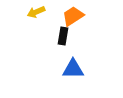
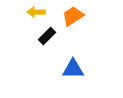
yellow arrow: rotated 24 degrees clockwise
black rectangle: moved 16 px left; rotated 36 degrees clockwise
